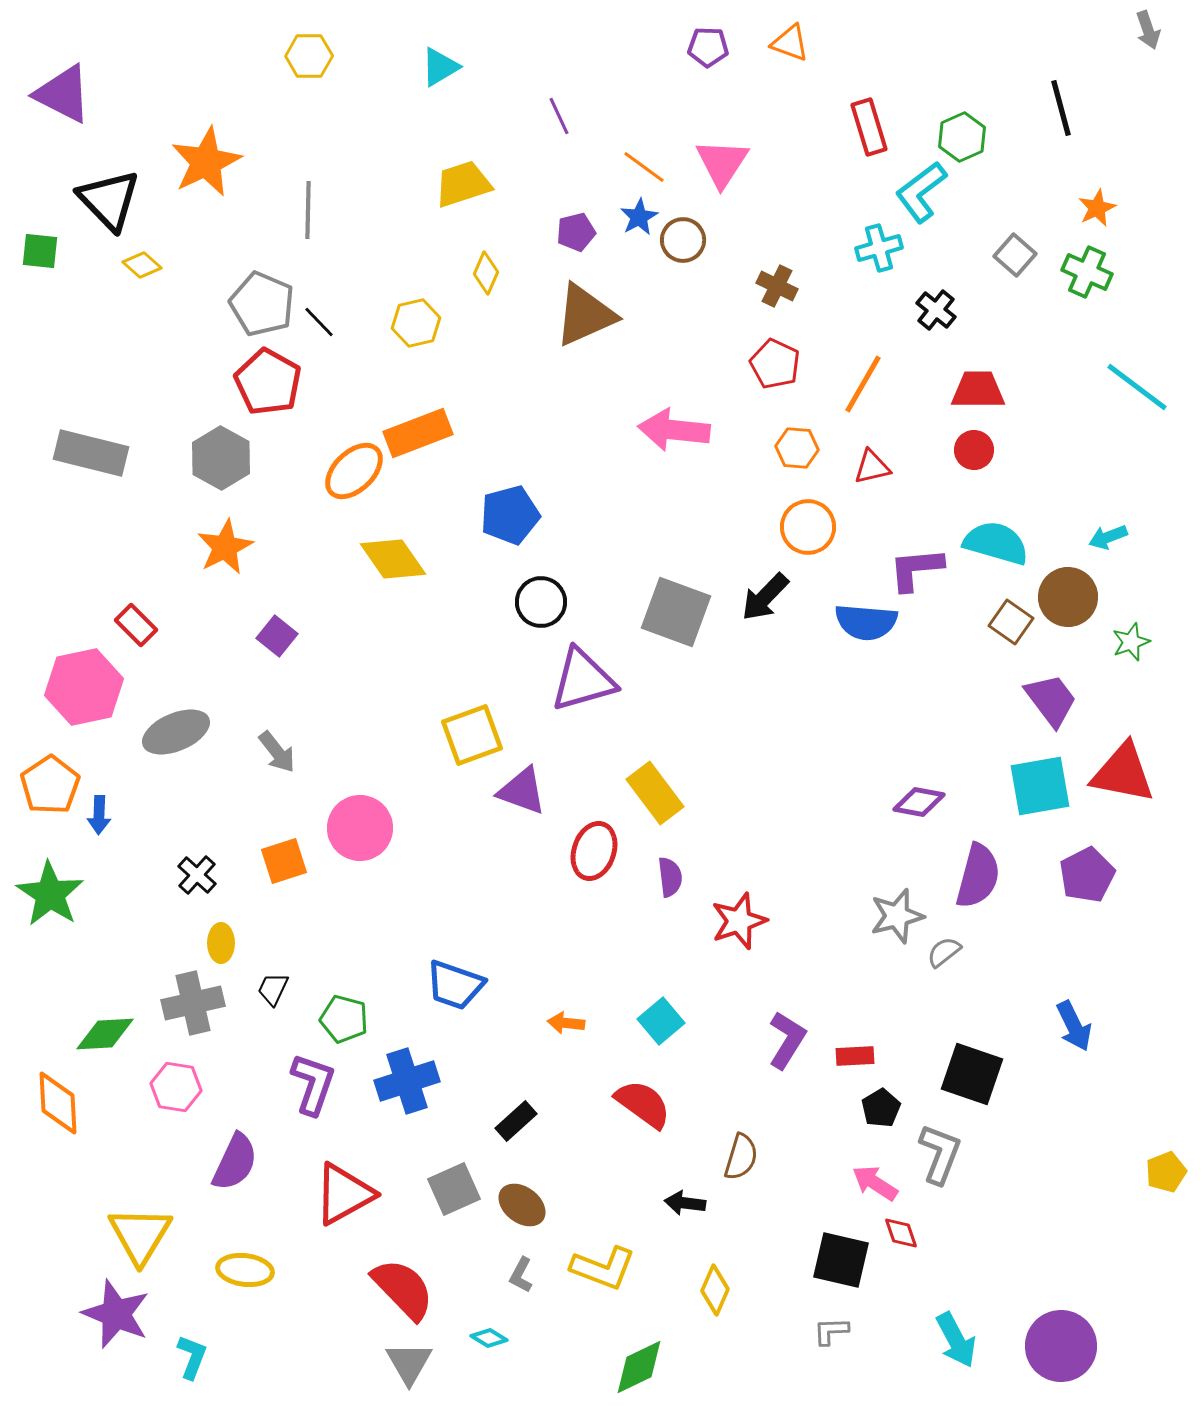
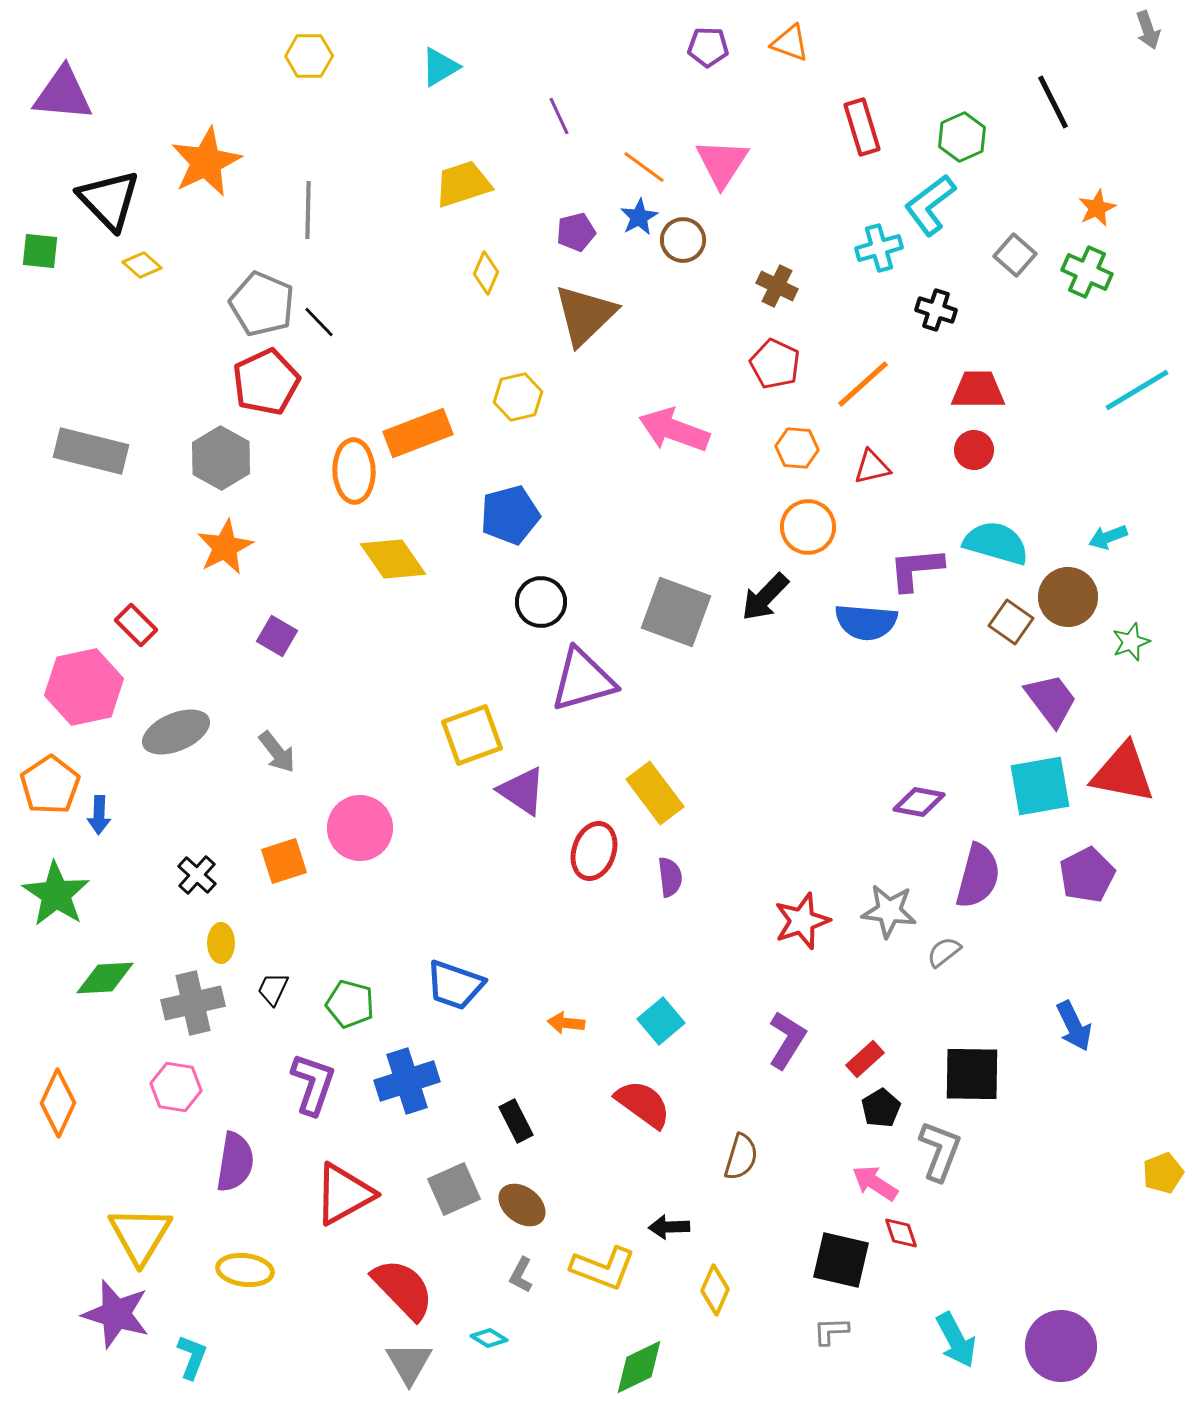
purple triangle at (63, 94): rotated 22 degrees counterclockwise
black line at (1061, 108): moved 8 px left, 6 px up; rotated 12 degrees counterclockwise
red rectangle at (869, 127): moved 7 px left
cyan L-shape at (921, 192): moved 9 px right, 13 px down
black cross at (936, 310): rotated 21 degrees counterclockwise
brown triangle at (585, 315): rotated 20 degrees counterclockwise
yellow hexagon at (416, 323): moved 102 px right, 74 px down
red pentagon at (268, 382): moved 2 px left; rotated 18 degrees clockwise
orange line at (863, 384): rotated 18 degrees clockwise
cyan line at (1137, 387): moved 3 px down; rotated 68 degrees counterclockwise
pink arrow at (674, 430): rotated 14 degrees clockwise
gray rectangle at (91, 453): moved 2 px up
orange ellipse at (354, 471): rotated 48 degrees counterclockwise
purple square at (277, 636): rotated 9 degrees counterclockwise
purple triangle at (522, 791): rotated 14 degrees clockwise
green star at (50, 894): moved 6 px right
gray star at (897, 916): moved 8 px left, 5 px up; rotated 22 degrees clockwise
red star at (739, 921): moved 63 px right
green pentagon at (344, 1019): moved 6 px right, 15 px up
green diamond at (105, 1034): moved 56 px up
red rectangle at (855, 1056): moved 10 px right, 3 px down; rotated 39 degrees counterclockwise
black square at (972, 1074): rotated 18 degrees counterclockwise
orange diamond at (58, 1103): rotated 28 degrees clockwise
black rectangle at (516, 1121): rotated 75 degrees counterclockwise
gray L-shape at (940, 1154): moved 3 px up
purple semicircle at (235, 1162): rotated 16 degrees counterclockwise
yellow pentagon at (1166, 1172): moved 3 px left, 1 px down
black arrow at (685, 1203): moved 16 px left, 24 px down; rotated 9 degrees counterclockwise
purple star at (116, 1314): rotated 6 degrees counterclockwise
